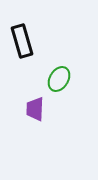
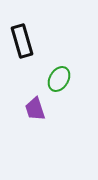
purple trapezoid: rotated 20 degrees counterclockwise
